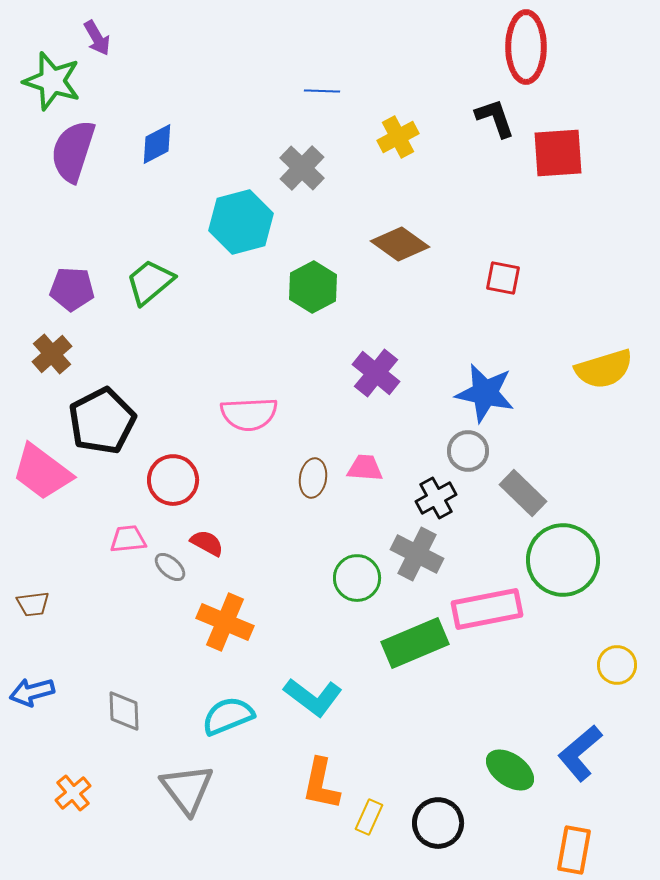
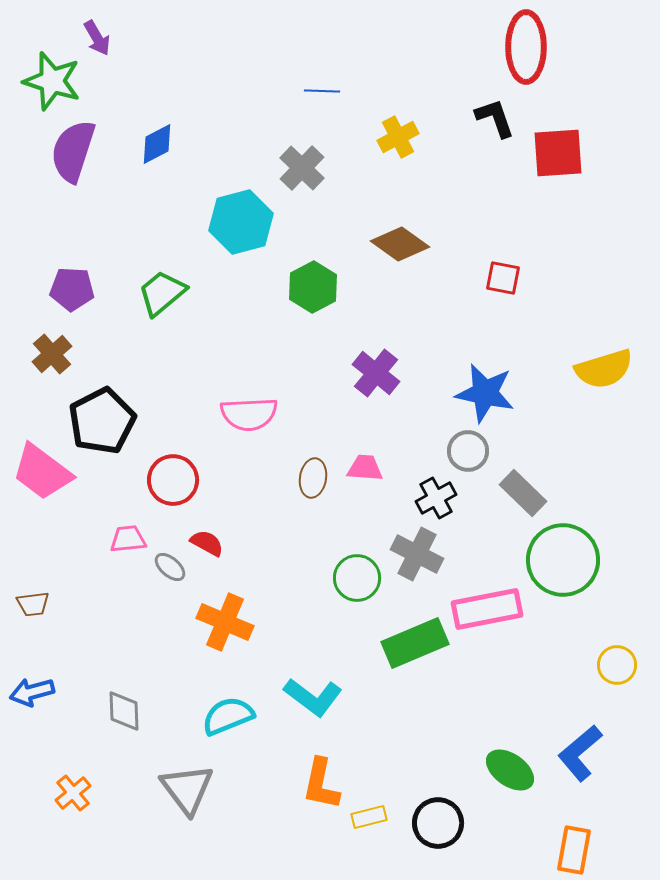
green trapezoid at (150, 282): moved 12 px right, 11 px down
yellow rectangle at (369, 817): rotated 52 degrees clockwise
